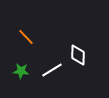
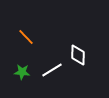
green star: moved 1 px right, 1 px down
